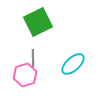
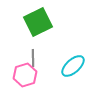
cyan ellipse: moved 2 px down
